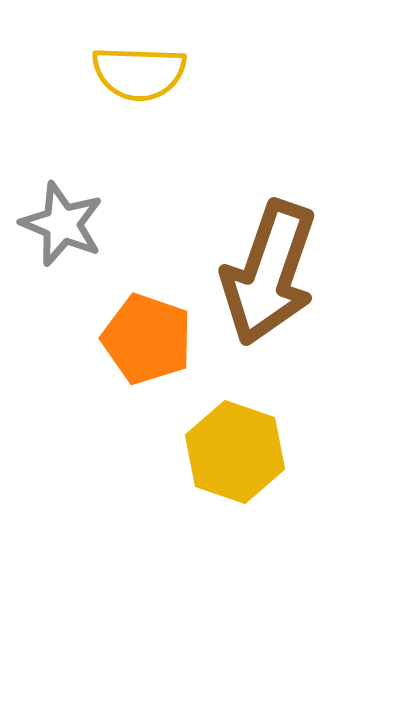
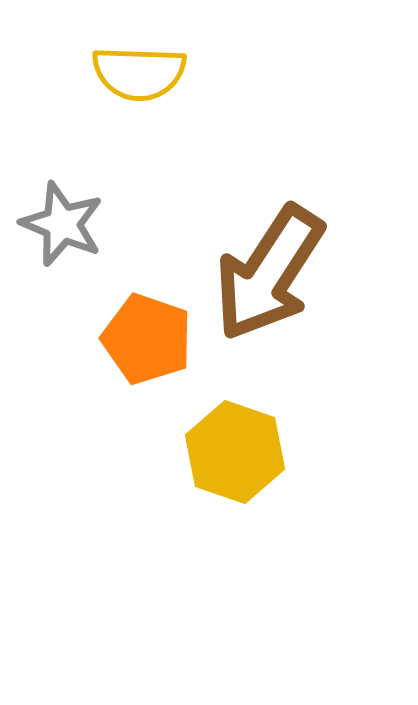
brown arrow: rotated 14 degrees clockwise
